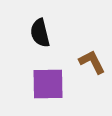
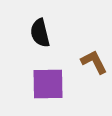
brown L-shape: moved 2 px right
